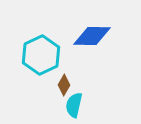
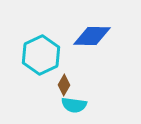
cyan semicircle: rotated 95 degrees counterclockwise
